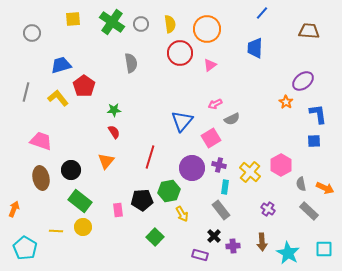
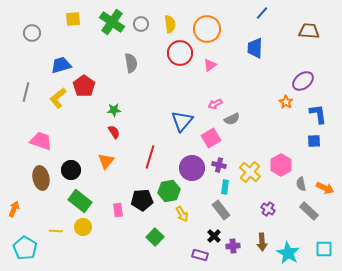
yellow L-shape at (58, 98): rotated 90 degrees counterclockwise
